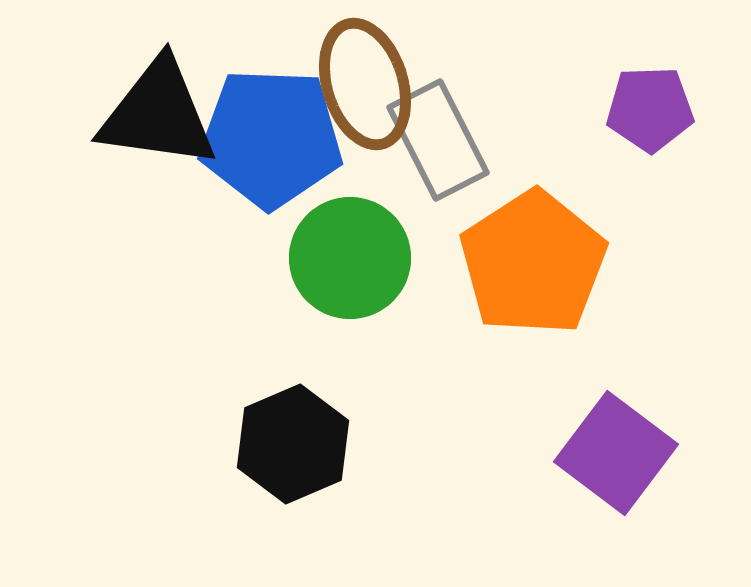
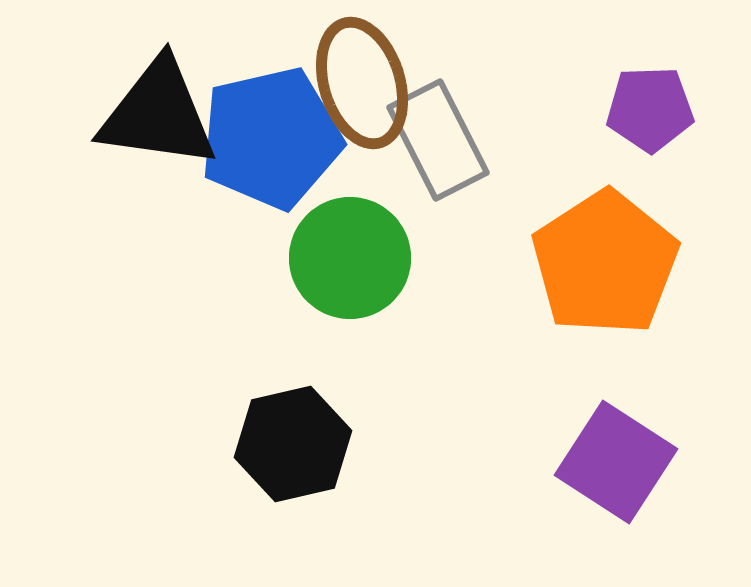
brown ellipse: moved 3 px left, 1 px up
blue pentagon: rotated 15 degrees counterclockwise
orange pentagon: moved 72 px right
black hexagon: rotated 10 degrees clockwise
purple square: moved 9 px down; rotated 4 degrees counterclockwise
